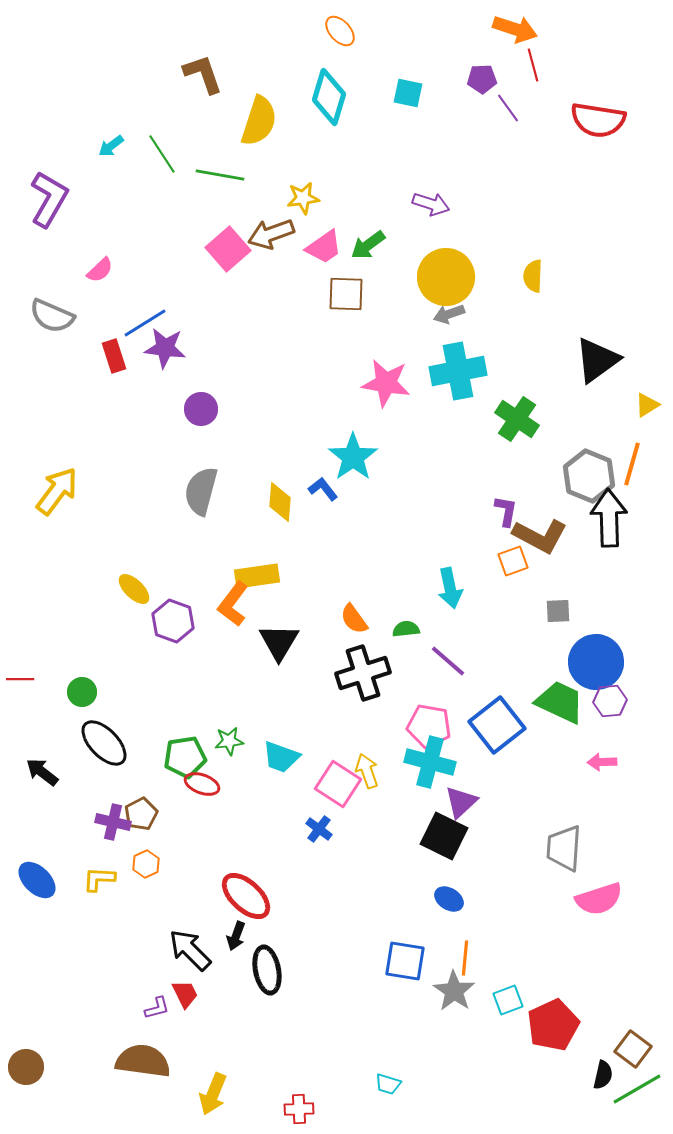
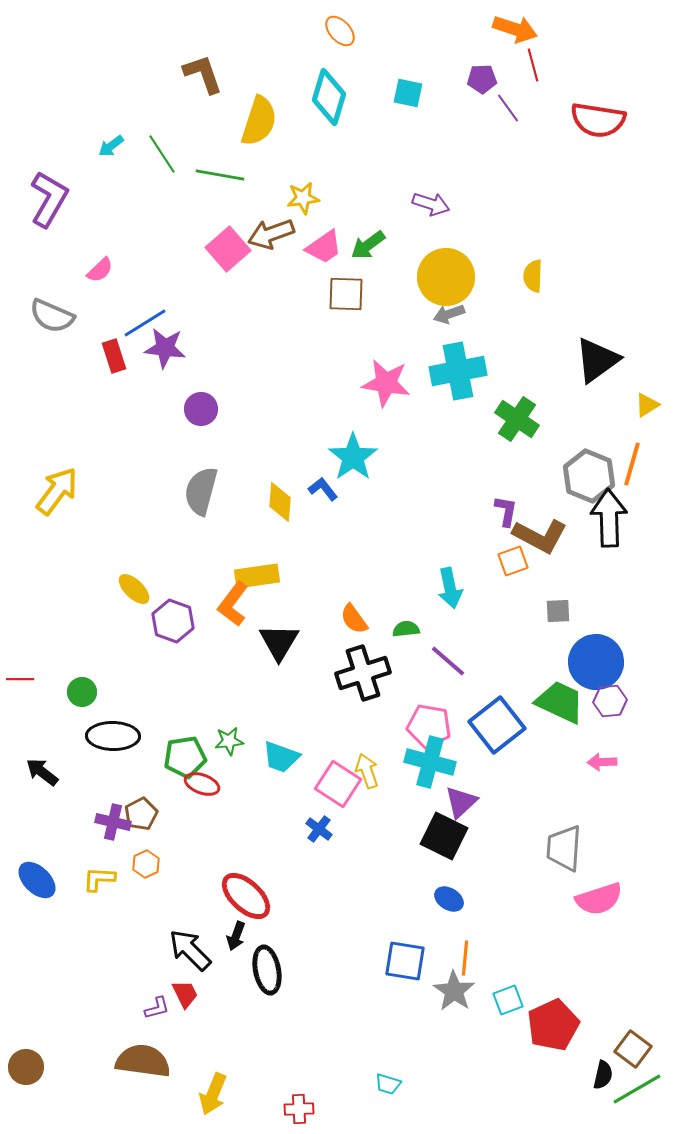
black ellipse at (104, 743): moved 9 px right, 7 px up; rotated 45 degrees counterclockwise
